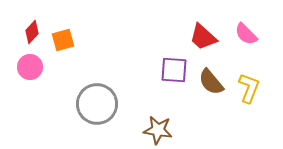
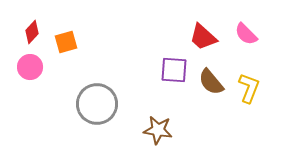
orange square: moved 3 px right, 2 px down
